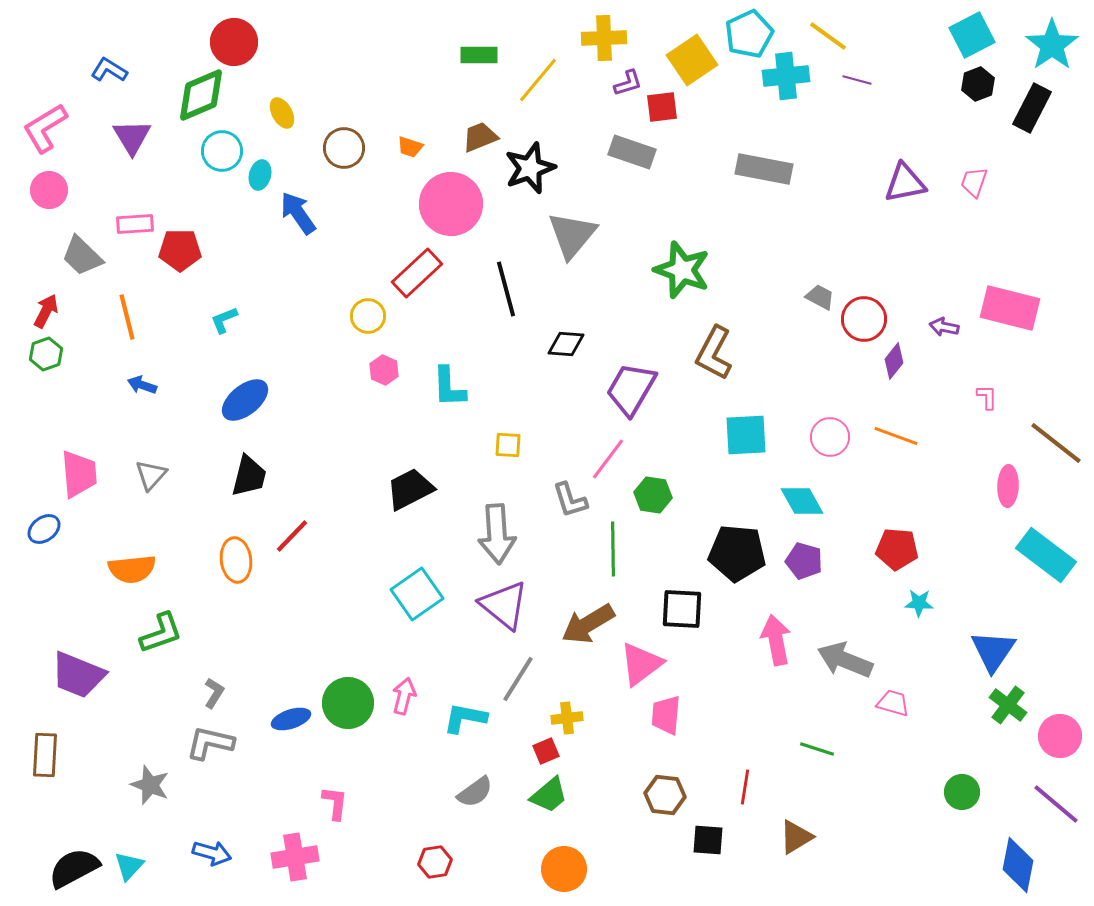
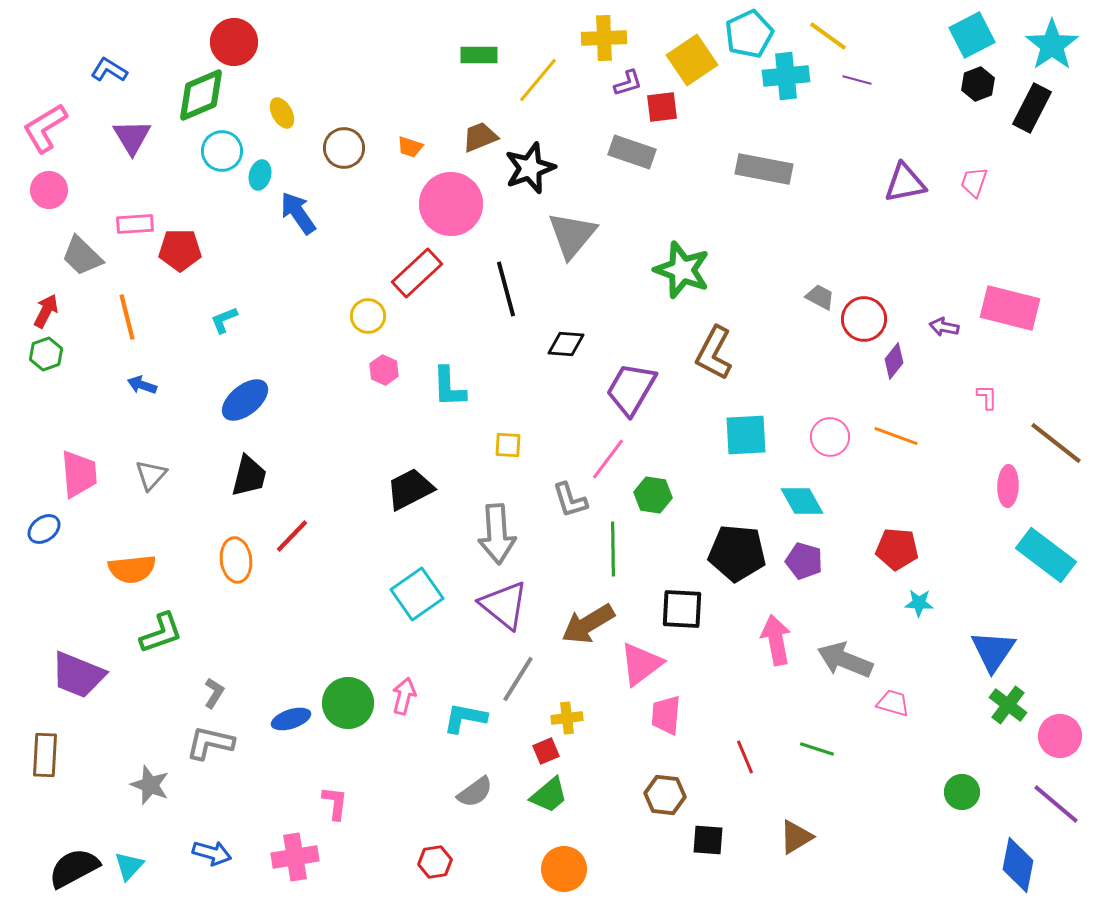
red line at (745, 787): moved 30 px up; rotated 32 degrees counterclockwise
